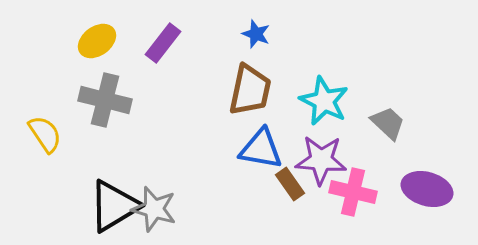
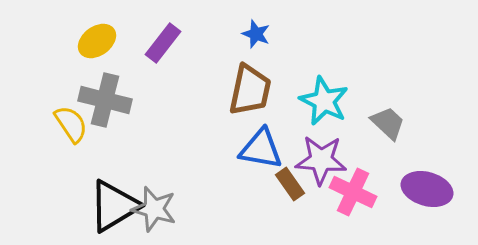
yellow semicircle: moved 26 px right, 10 px up
pink cross: rotated 12 degrees clockwise
